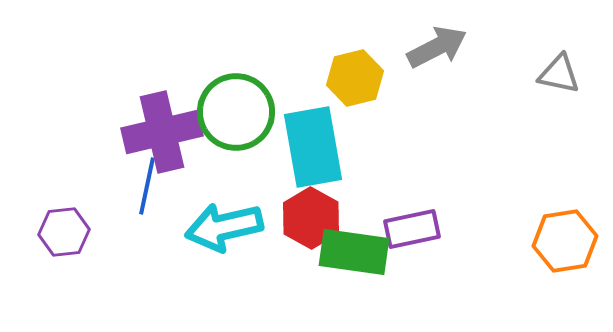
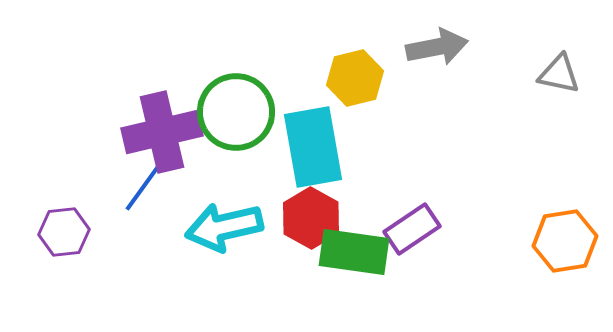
gray arrow: rotated 16 degrees clockwise
blue line: moved 3 px left; rotated 24 degrees clockwise
purple rectangle: rotated 22 degrees counterclockwise
